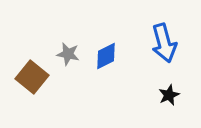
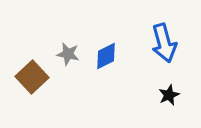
brown square: rotated 8 degrees clockwise
